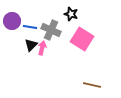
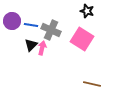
black star: moved 16 px right, 3 px up
blue line: moved 1 px right, 2 px up
brown line: moved 1 px up
